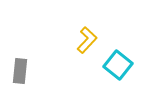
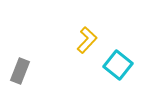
gray rectangle: rotated 15 degrees clockwise
